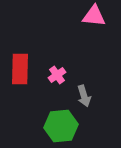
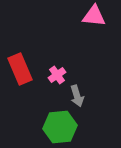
red rectangle: rotated 24 degrees counterclockwise
gray arrow: moved 7 px left
green hexagon: moved 1 px left, 1 px down
